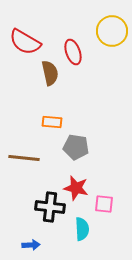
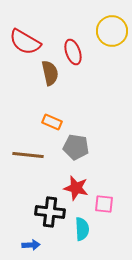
orange rectangle: rotated 18 degrees clockwise
brown line: moved 4 px right, 3 px up
black cross: moved 5 px down
